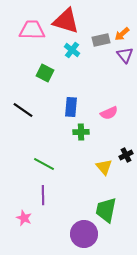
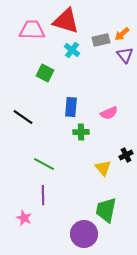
black line: moved 7 px down
yellow triangle: moved 1 px left, 1 px down
